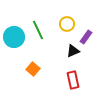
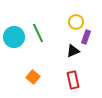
yellow circle: moved 9 px right, 2 px up
green line: moved 3 px down
purple rectangle: rotated 16 degrees counterclockwise
orange square: moved 8 px down
